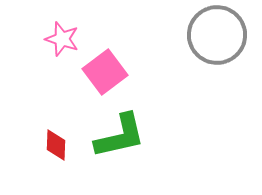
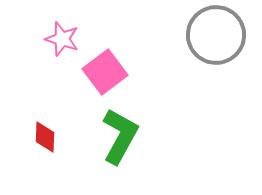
gray circle: moved 1 px left
green L-shape: rotated 48 degrees counterclockwise
red diamond: moved 11 px left, 8 px up
